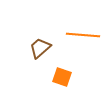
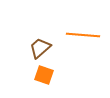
orange square: moved 18 px left, 2 px up
